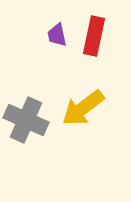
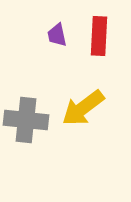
red rectangle: moved 5 px right; rotated 9 degrees counterclockwise
gray cross: rotated 18 degrees counterclockwise
